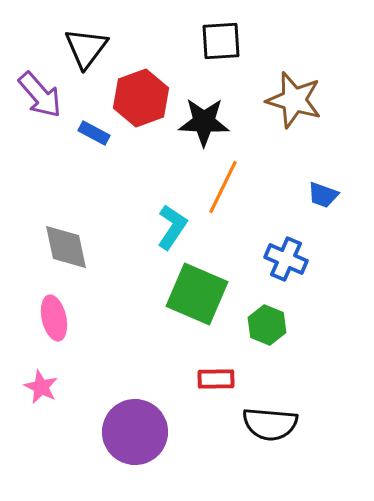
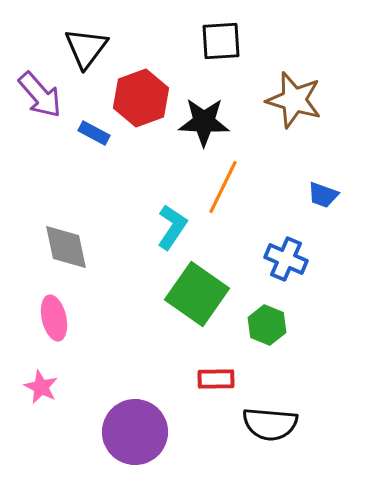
green square: rotated 12 degrees clockwise
